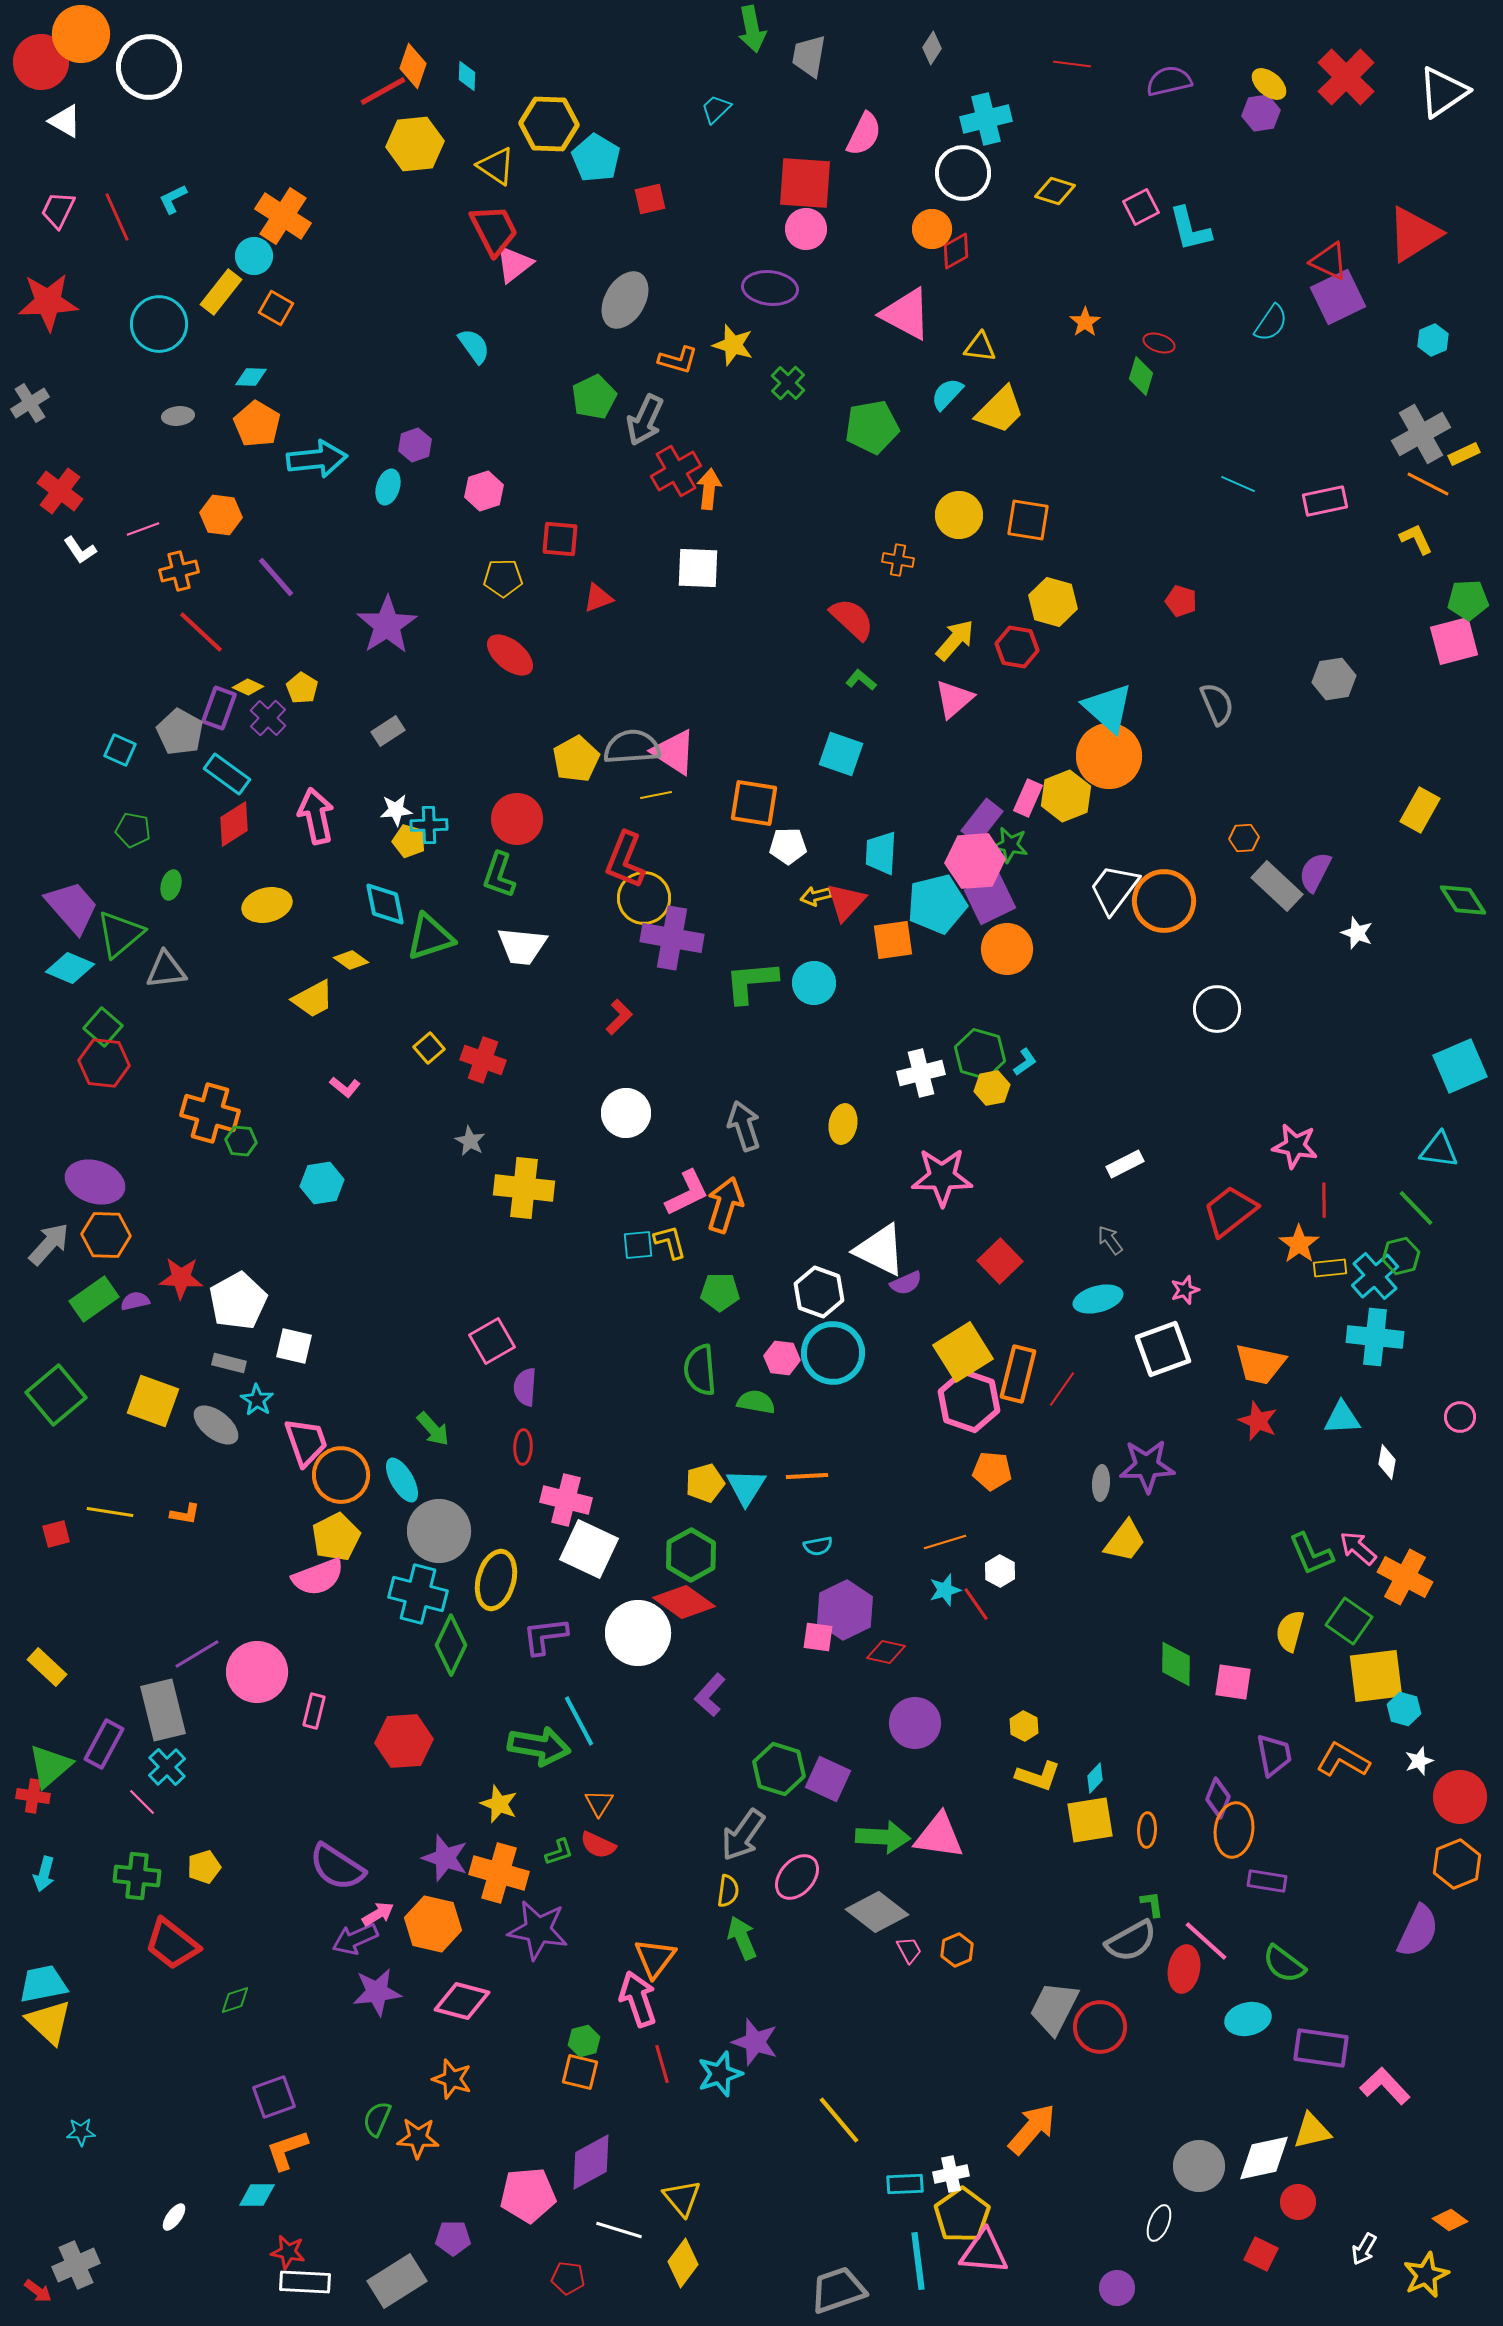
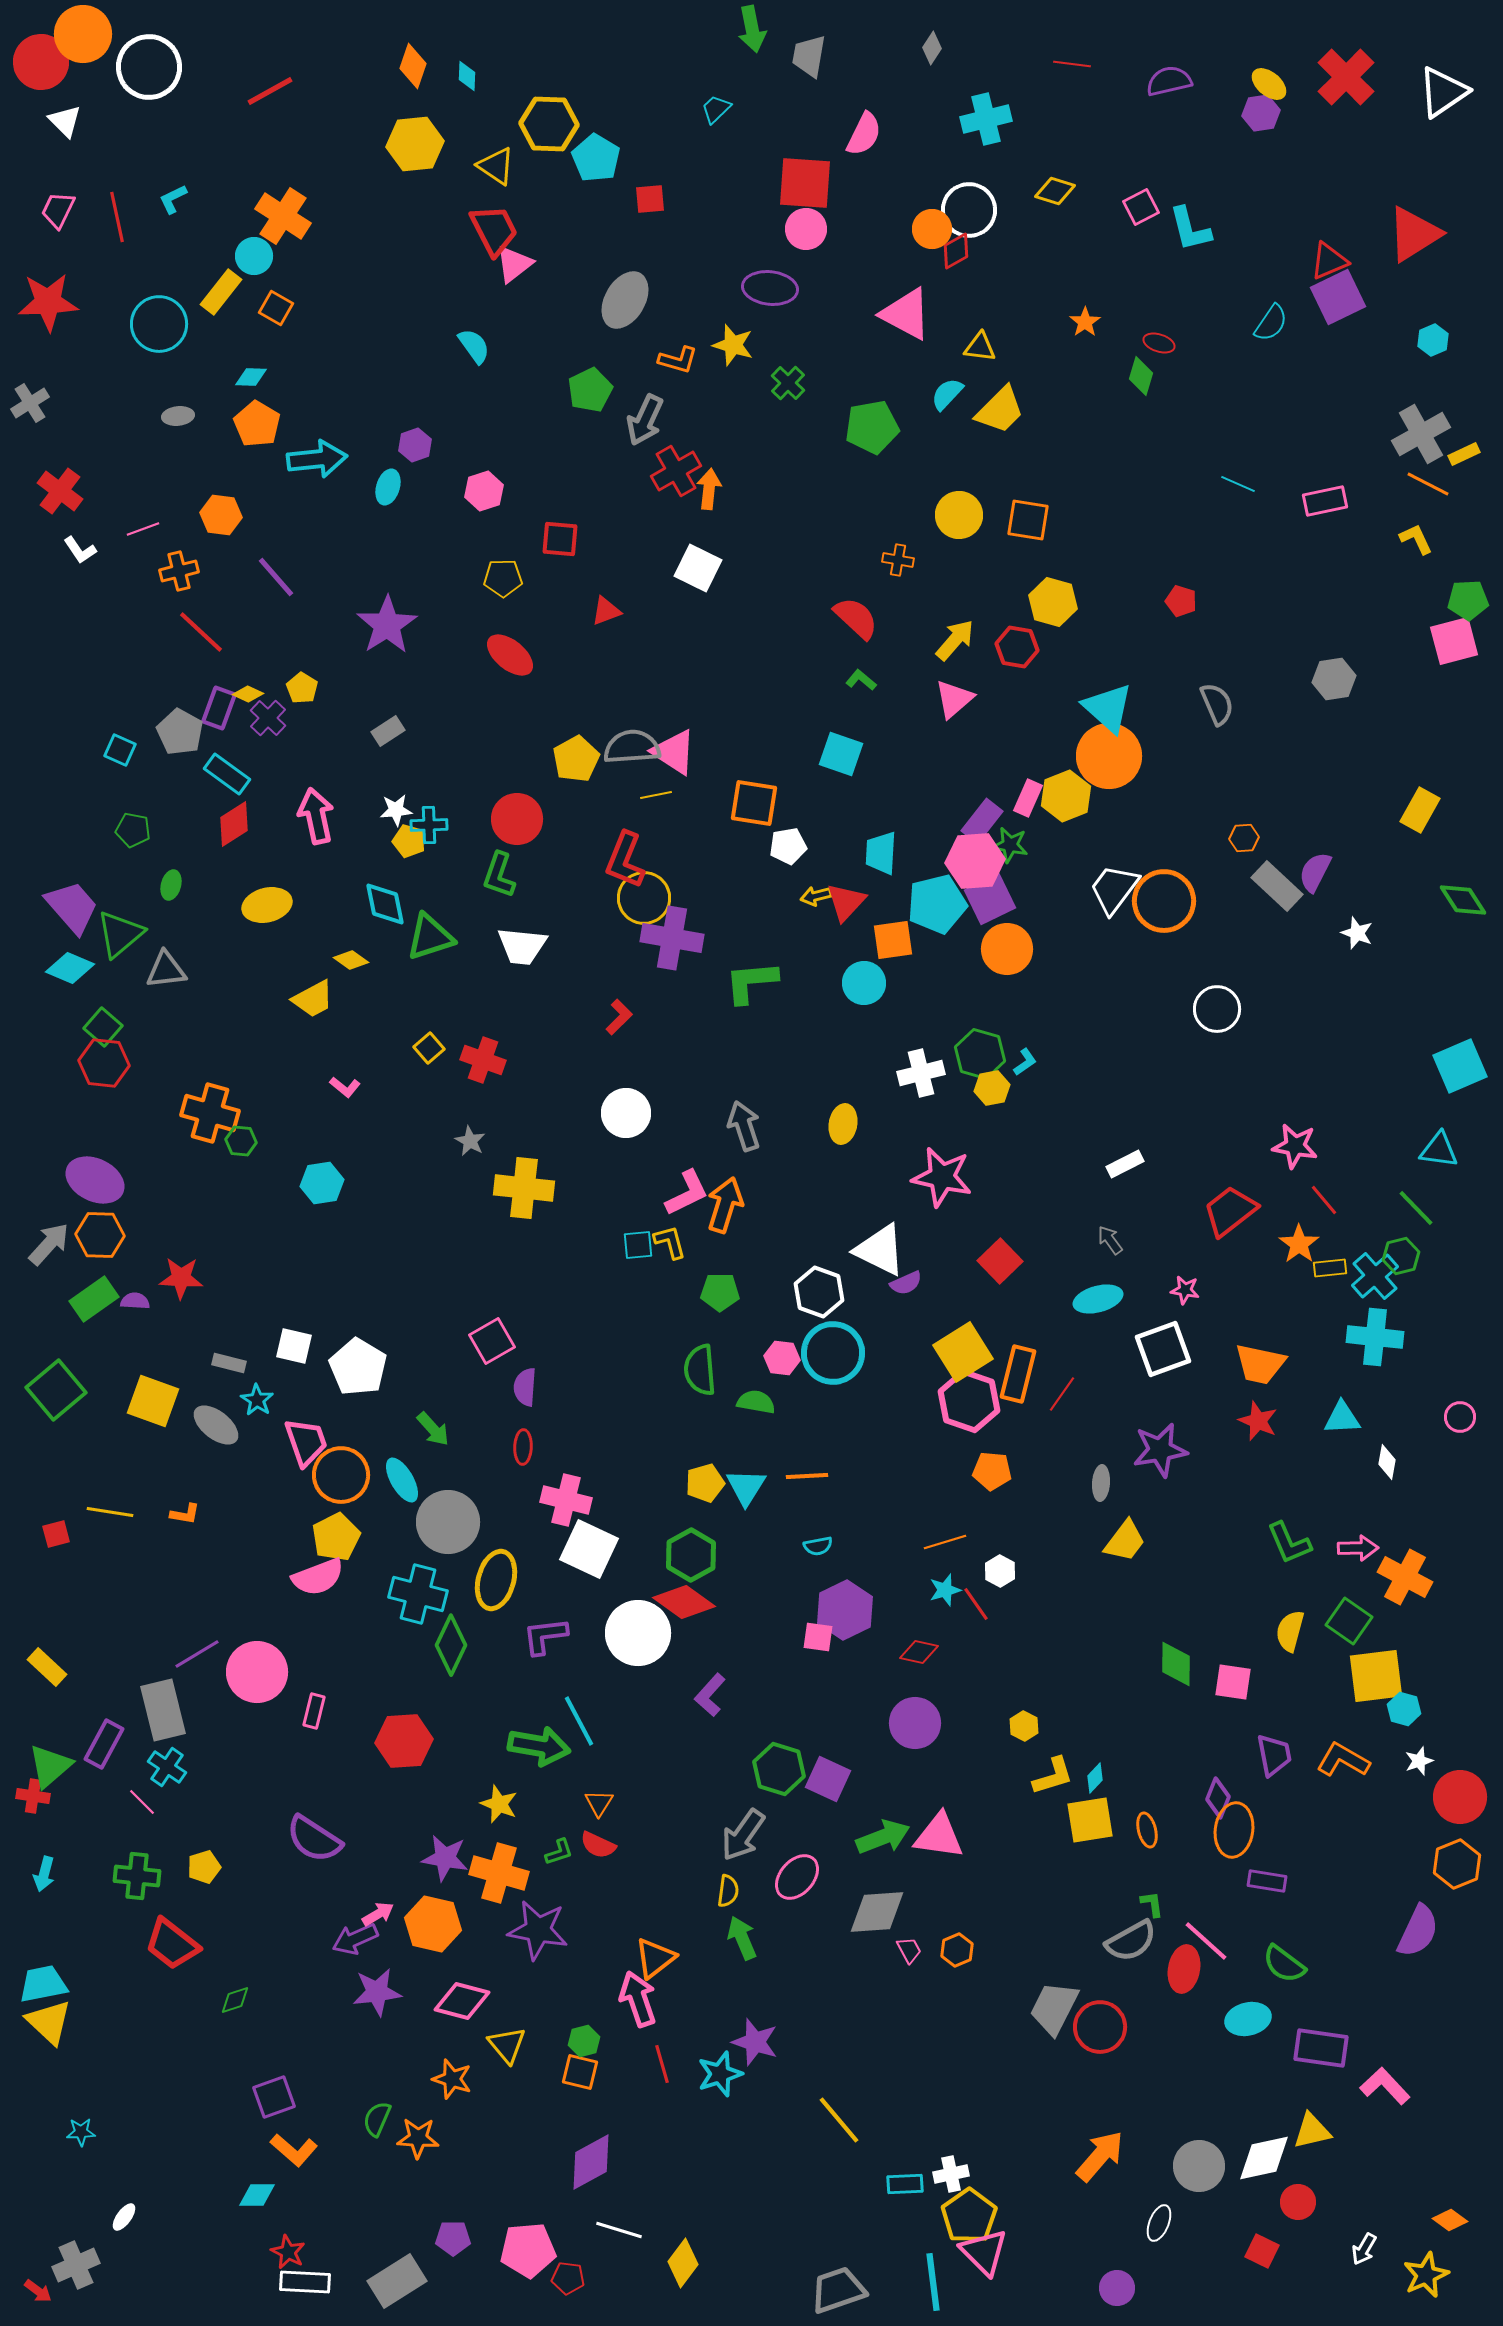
orange circle at (81, 34): moved 2 px right
red line at (383, 91): moved 113 px left
white triangle at (65, 121): rotated 15 degrees clockwise
white circle at (963, 173): moved 6 px right, 37 px down
red square at (650, 199): rotated 8 degrees clockwise
red line at (117, 217): rotated 12 degrees clockwise
red triangle at (1329, 261): rotated 48 degrees counterclockwise
green pentagon at (594, 397): moved 4 px left, 7 px up
white square at (698, 568): rotated 24 degrees clockwise
red triangle at (598, 598): moved 8 px right, 13 px down
red semicircle at (852, 619): moved 4 px right, 1 px up
yellow diamond at (248, 687): moved 7 px down
white pentagon at (788, 846): rotated 9 degrees counterclockwise
cyan circle at (814, 983): moved 50 px right
pink star at (942, 1177): rotated 12 degrees clockwise
purple ellipse at (95, 1182): moved 2 px up; rotated 8 degrees clockwise
red line at (1324, 1200): rotated 40 degrees counterclockwise
orange hexagon at (106, 1235): moved 6 px left
pink star at (1185, 1290): rotated 28 degrees clockwise
purple semicircle at (135, 1301): rotated 16 degrees clockwise
white pentagon at (238, 1301): moved 120 px right, 66 px down; rotated 12 degrees counterclockwise
red line at (1062, 1389): moved 5 px down
green square at (56, 1395): moved 5 px up
purple star at (1147, 1466): moved 13 px right, 16 px up; rotated 8 degrees counterclockwise
gray circle at (439, 1531): moved 9 px right, 9 px up
pink arrow at (1358, 1548): rotated 138 degrees clockwise
green L-shape at (1311, 1554): moved 22 px left, 11 px up
red diamond at (886, 1652): moved 33 px right
cyan cross at (167, 1767): rotated 12 degrees counterclockwise
yellow L-shape at (1038, 1776): moved 15 px right; rotated 36 degrees counterclockwise
orange ellipse at (1147, 1830): rotated 16 degrees counterclockwise
green arrow at (883, 1837): rotated 24 degrees counterclockwise
purple star at (445, 1858): rotated 9 degrees counterclockwise
purple semicircle at (337, 1867): moved 23 px left, 28 px up
gray diamond at (877, 1912): rotated 42 degrees counterclockwise
orange triangle at (655, 1958): rotated 15 degrees clockwise
orange arrow at (1032, 2129): moved 68 px right, 27 px down
orange L-shape at (287, 2150): moved 7 px right; rotated 120 degrees counterclockwise
pink pentagon at (528, 2195): moved 55 px down
yellow triangle at (682, 2198): moved 175 px left, 153 px up
yellow pentagon at (962, 2215): moved 7 px right, 1 px down
white ellipse at (174, 2217): moved 50 px left
red star at (288, 2252): rotated 16 degrees clockwise
pink triangle at (984, 2252): rotated 40 degrees clockwise
red square at (1261, 2254): moved 1 px right, 3 px up
cyan line at (918, 2261): moved 15 px right, 21 px down
